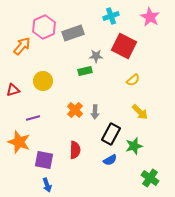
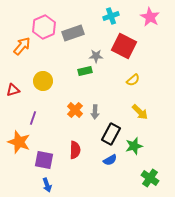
purple line: rotated 56 degrees counterclockwise
